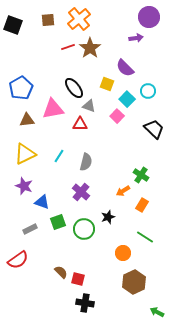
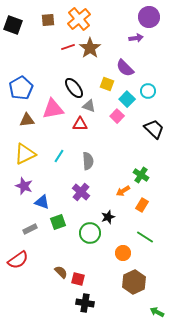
gray semicircle: moved 2 px right, 1 px up; rotated 18 degrees counterclockwise
green circle: moved 6 px right, 4 px down
